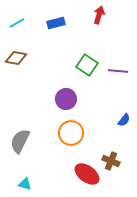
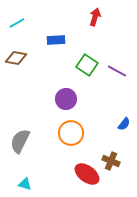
red arrow: moved 4 px left, 2 px down
blue rectangle: moved 17 px down; rotated 12 degrees clockwise
purple line: moved 1 px left; rotated 24 degrees clockwise
blue semicircle: moved 4 px down
